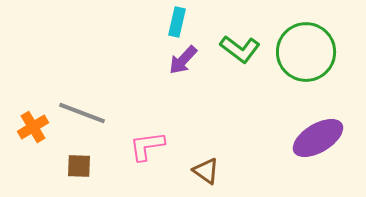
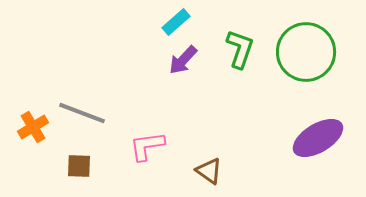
cyan rectangle: moved 1 px left; rotated 36 degrees clockwise
green L-shape: rotated 108 degrees counterclockwise
brown triangle: moved 3 px right
